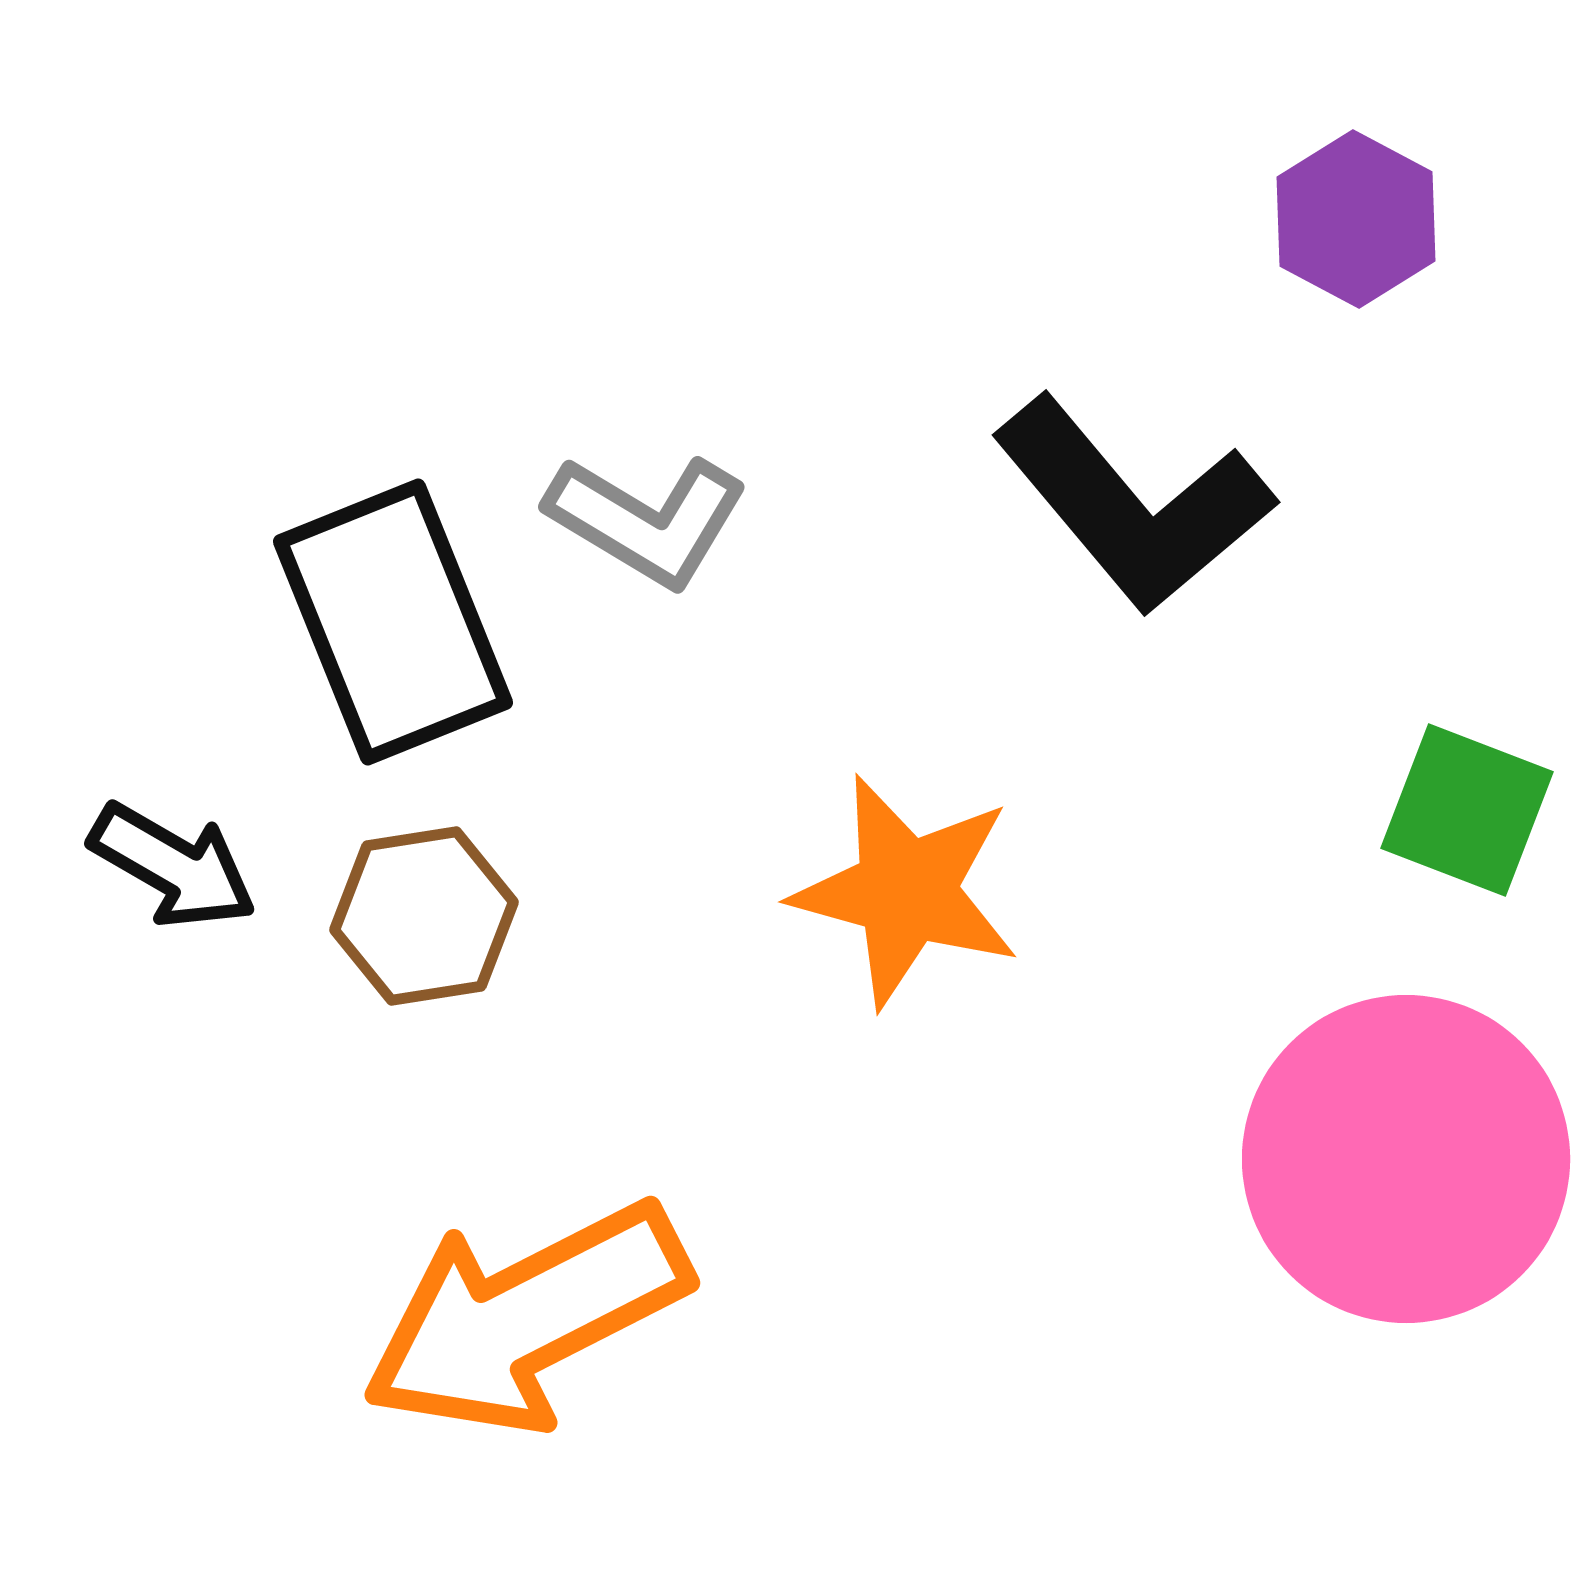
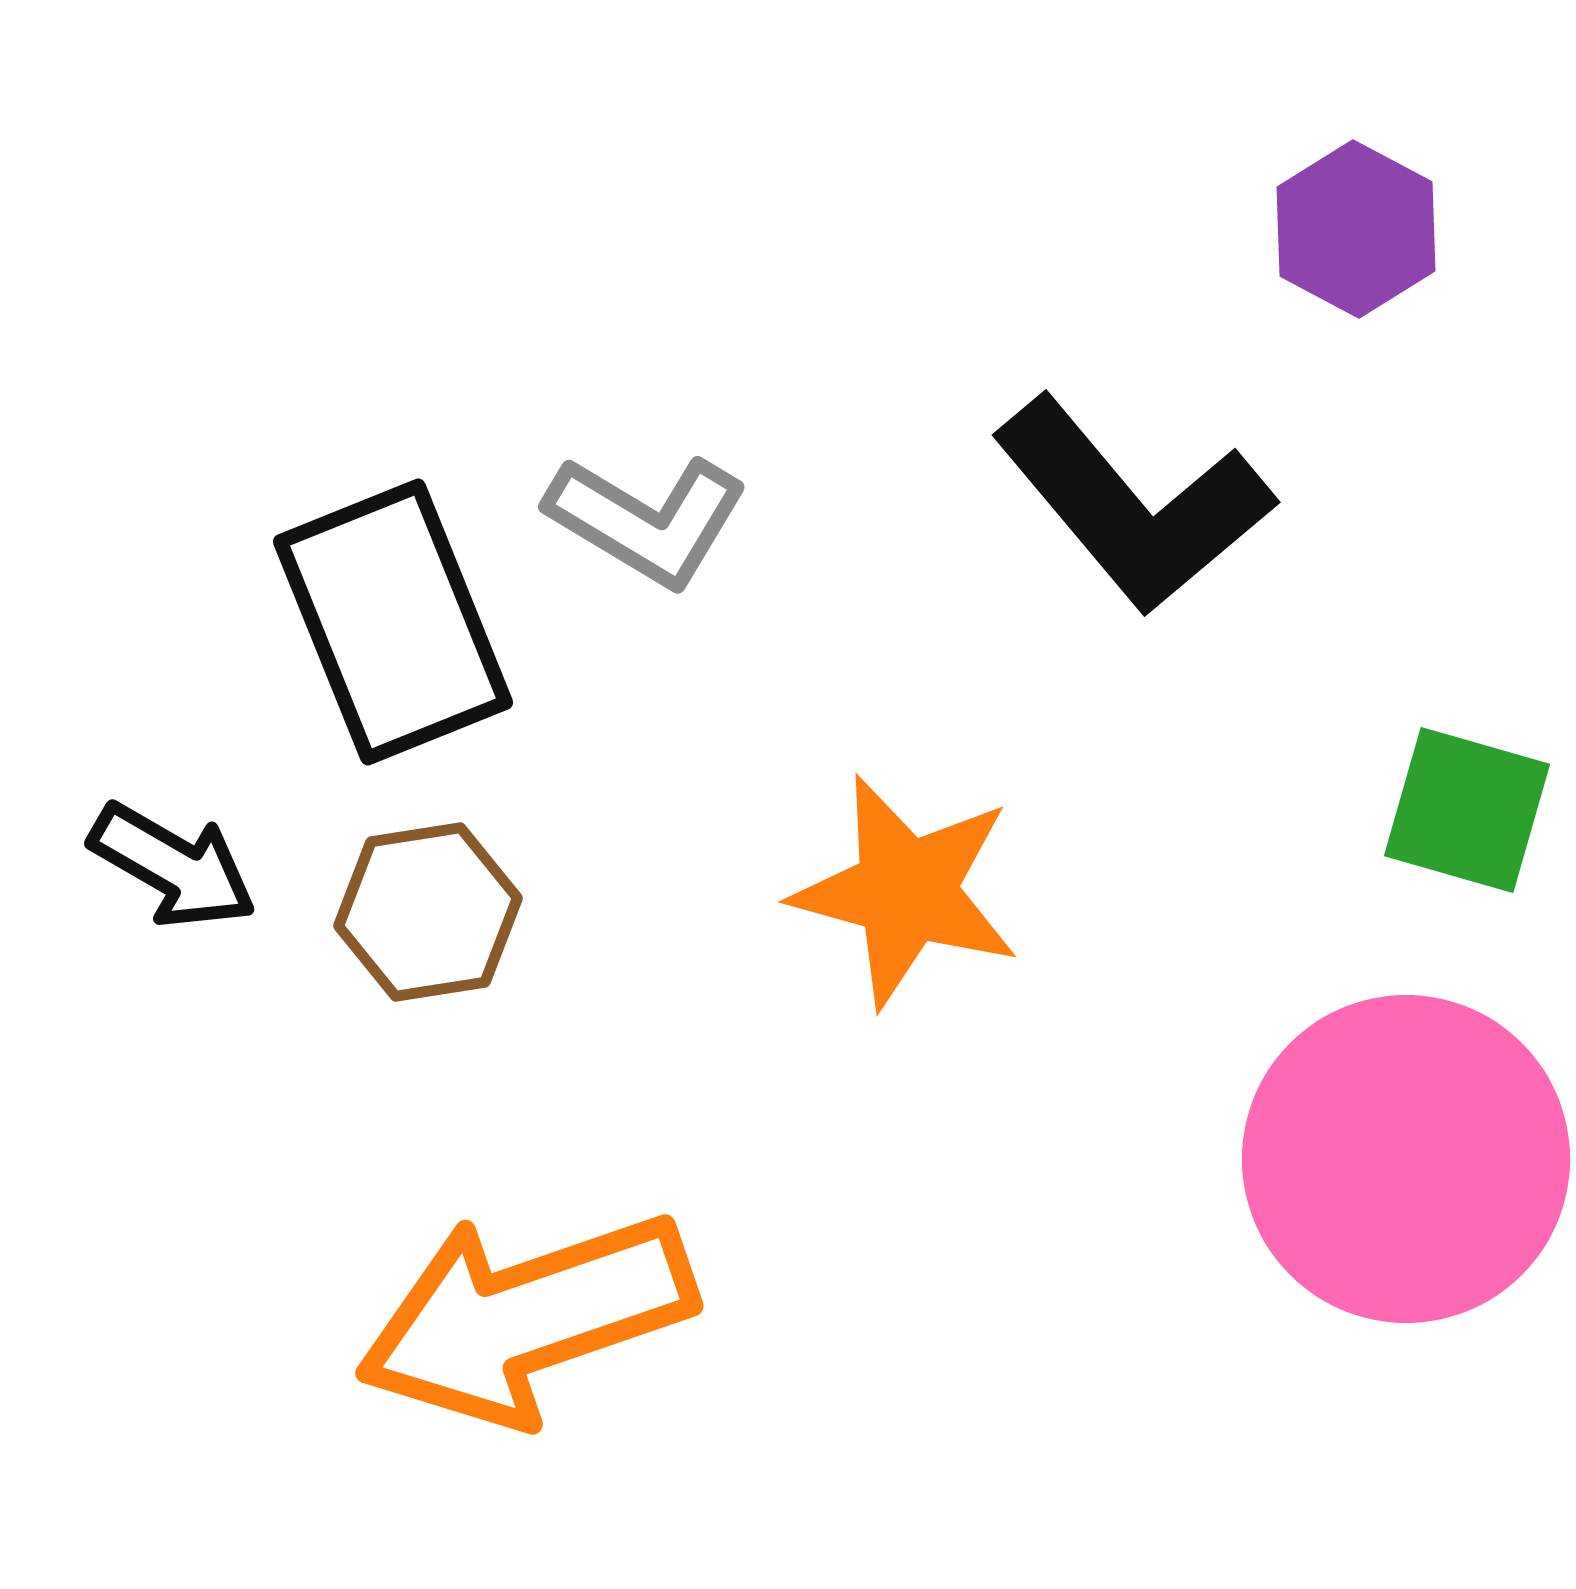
purple hexagon: moved 10 px down
green square: rotated 5 degrees counterclockwise
brown hexagon: moved 4 px right, 4 px up
orange arrow: rotated 8 degrees clockwise
